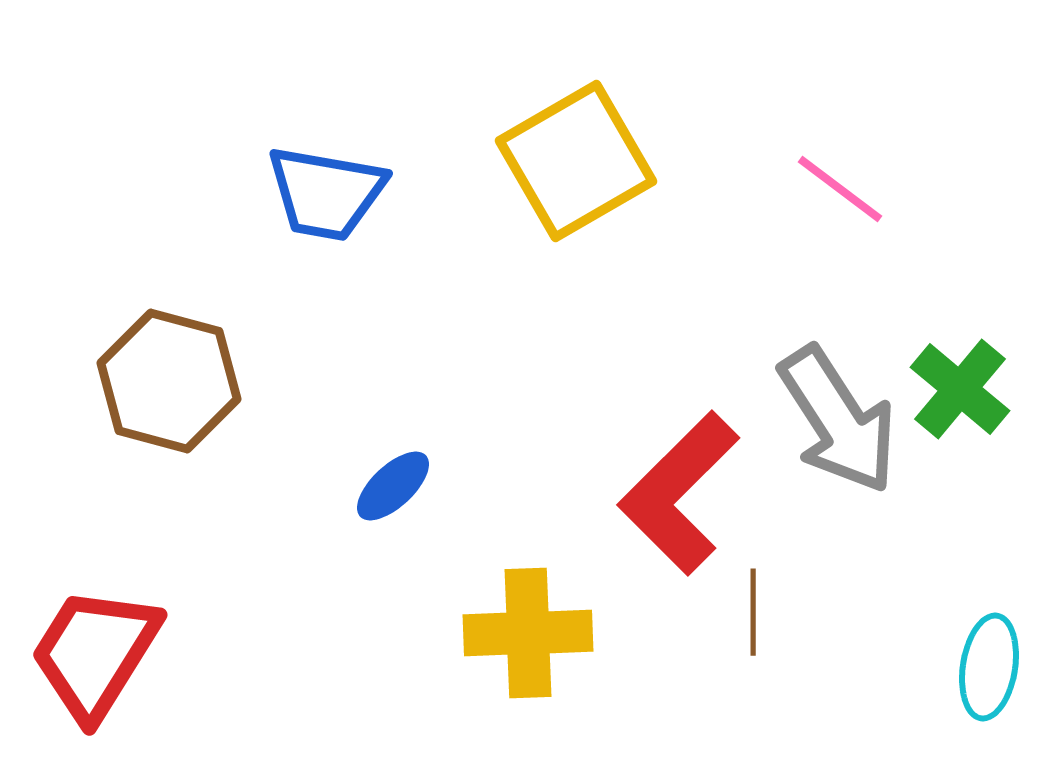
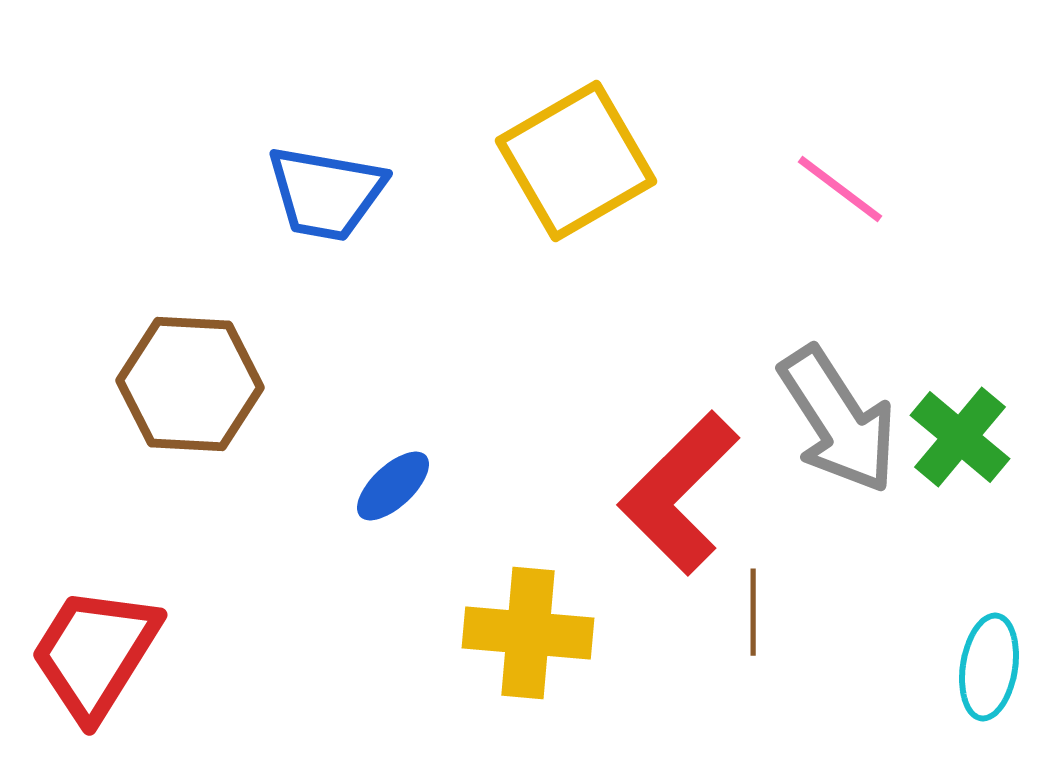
brown hexagon: moved 21 px right, 3 px down; rotated 12 degrees counterclockwise
green cross: moved 48 px down
yellow cross: rotated 7 degrees clockwise
